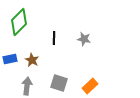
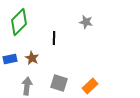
gray star: moved 2 px right, 17 px up
brown star: moved 2 px up
